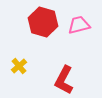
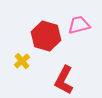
red hexagon: moved 3 px right, 14 px down
yellow cross: moved 3 px right, 5 px up
